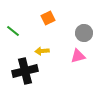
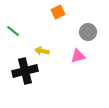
orange square: moved 10 px right, 6 px up
gray circle: moved 4 px right, 1 px up
yellow arrow: rotated 16 degrees clockwise
